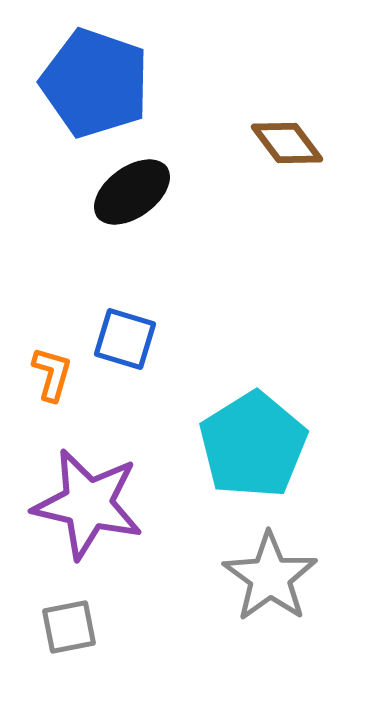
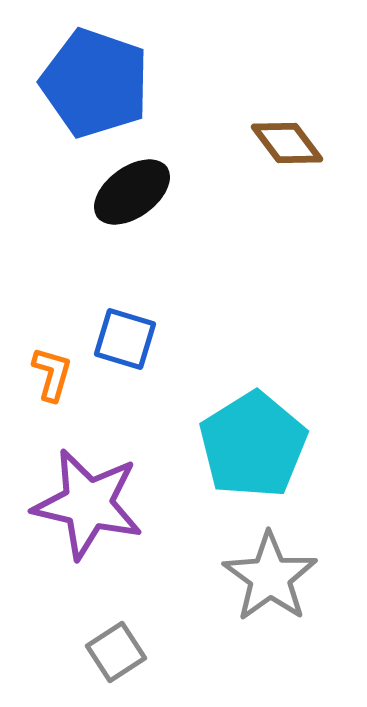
gray square: moved 47 px right, 25 px down; rotated 22 degrees counterclockwise
